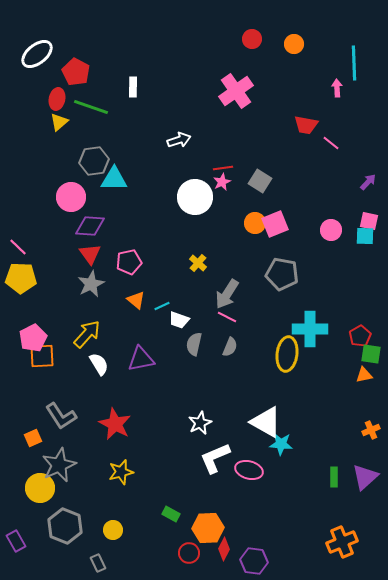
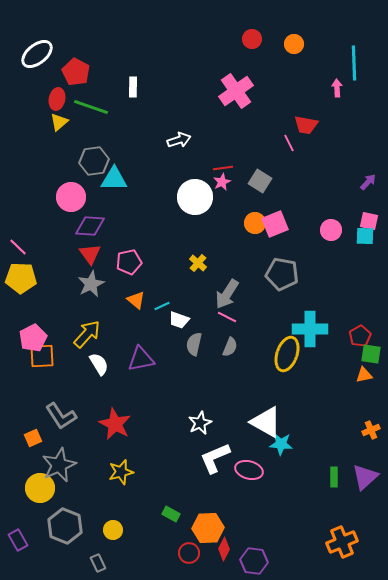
pink line at (331, 143): moved 42 px left; rotated 24 degrees clockwise
yellow ellipse at (287, 354): rotated 12 degrees clockwise
purple rectangle at (16, 541): moved 2 px right, 1 px up
